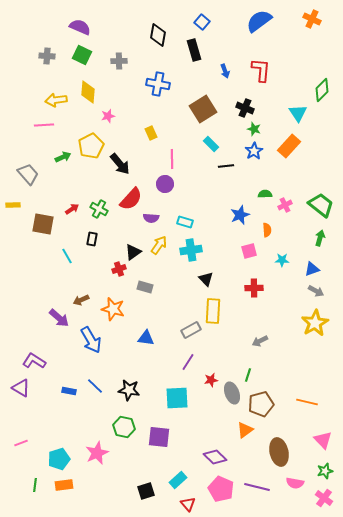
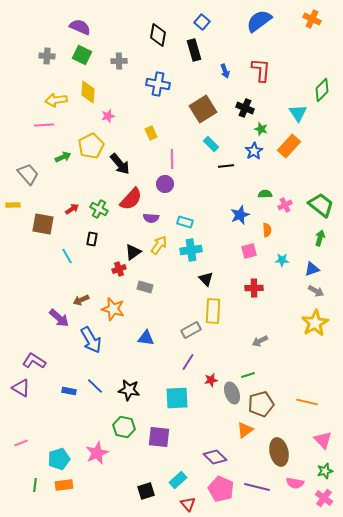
green star at (254, 129): moved 7 px right
green line at (248, 375): rotated 56 degrees clockwise
